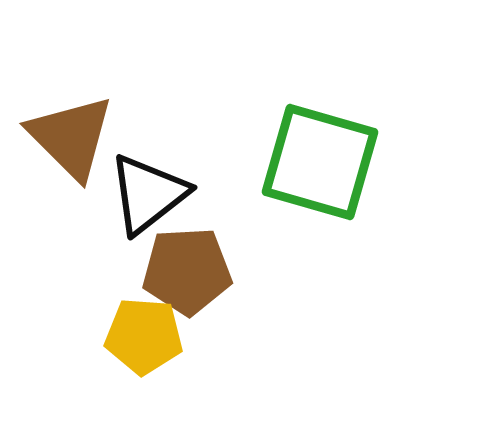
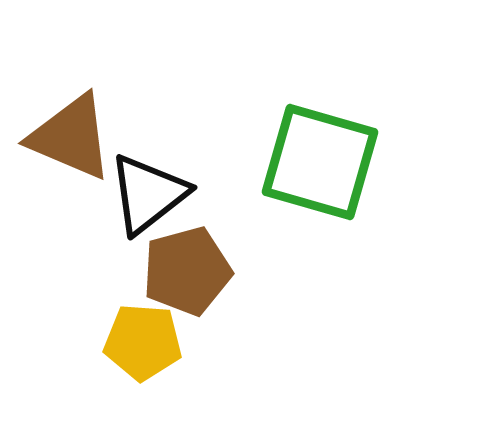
brown triangle: rotated 22 degrees counterclockwise
brown pentagon: rotated 12 degrees counterclockwise
yellow pentagon: moved 1 px left, 6 px down
